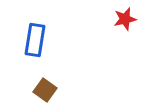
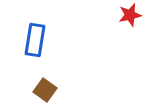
red star: moved 5 px right, 4 px up
